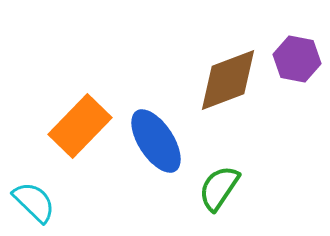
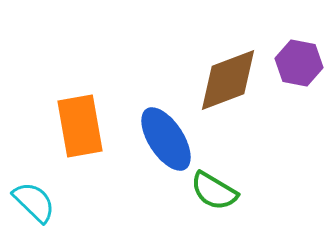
purple hexagon: moved 2 px right, 4 px down
orange rectangle: rotated 54 degrees counterclockwise
blue ellipse: moved 10 px right, 2 px up
green semicircle: moved 5 px left, 3 px down; rotated 93 degrees counterclockwise
